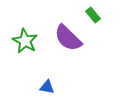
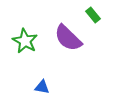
blue triangle: moved 5 px left
